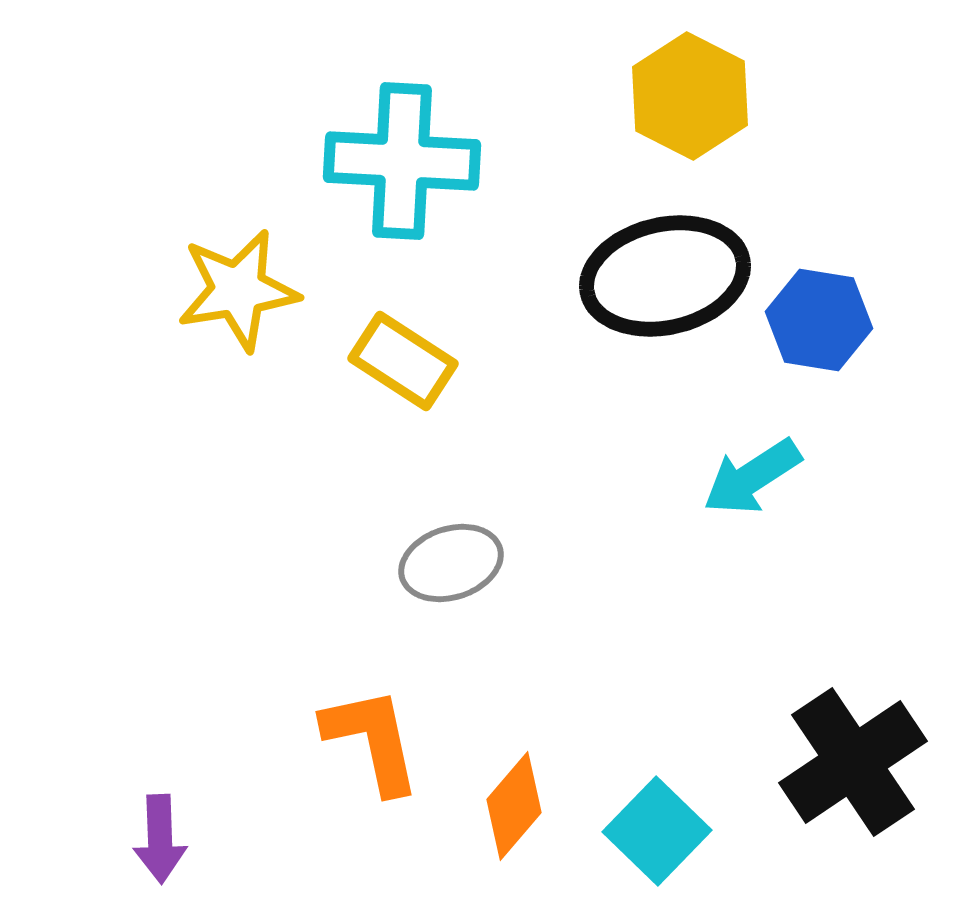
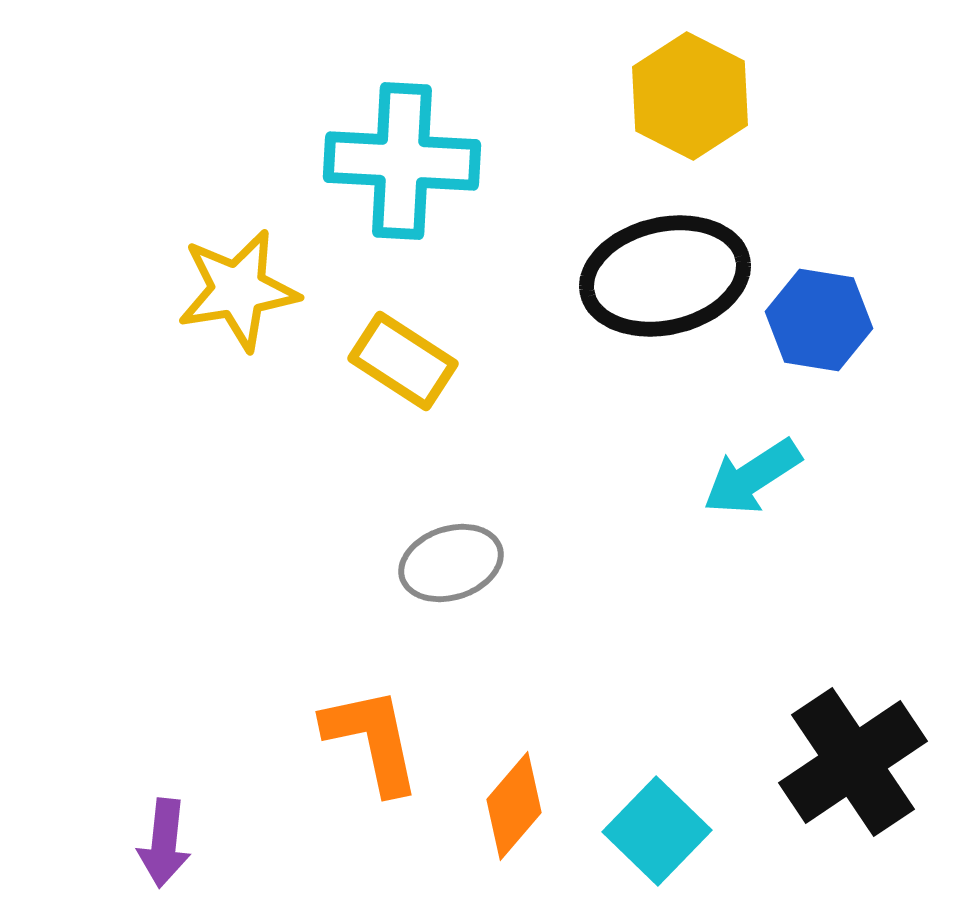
purple arrow: moved 4 px right, 4 px down; rotated 8 degrees clockwise
